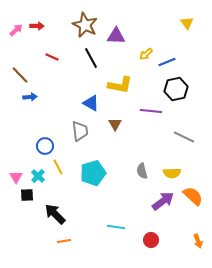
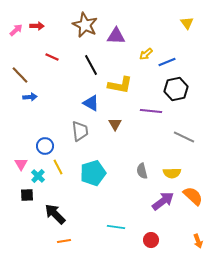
black line: moved 7 px down
pink triangle: moved 5 px right, 13 px up
